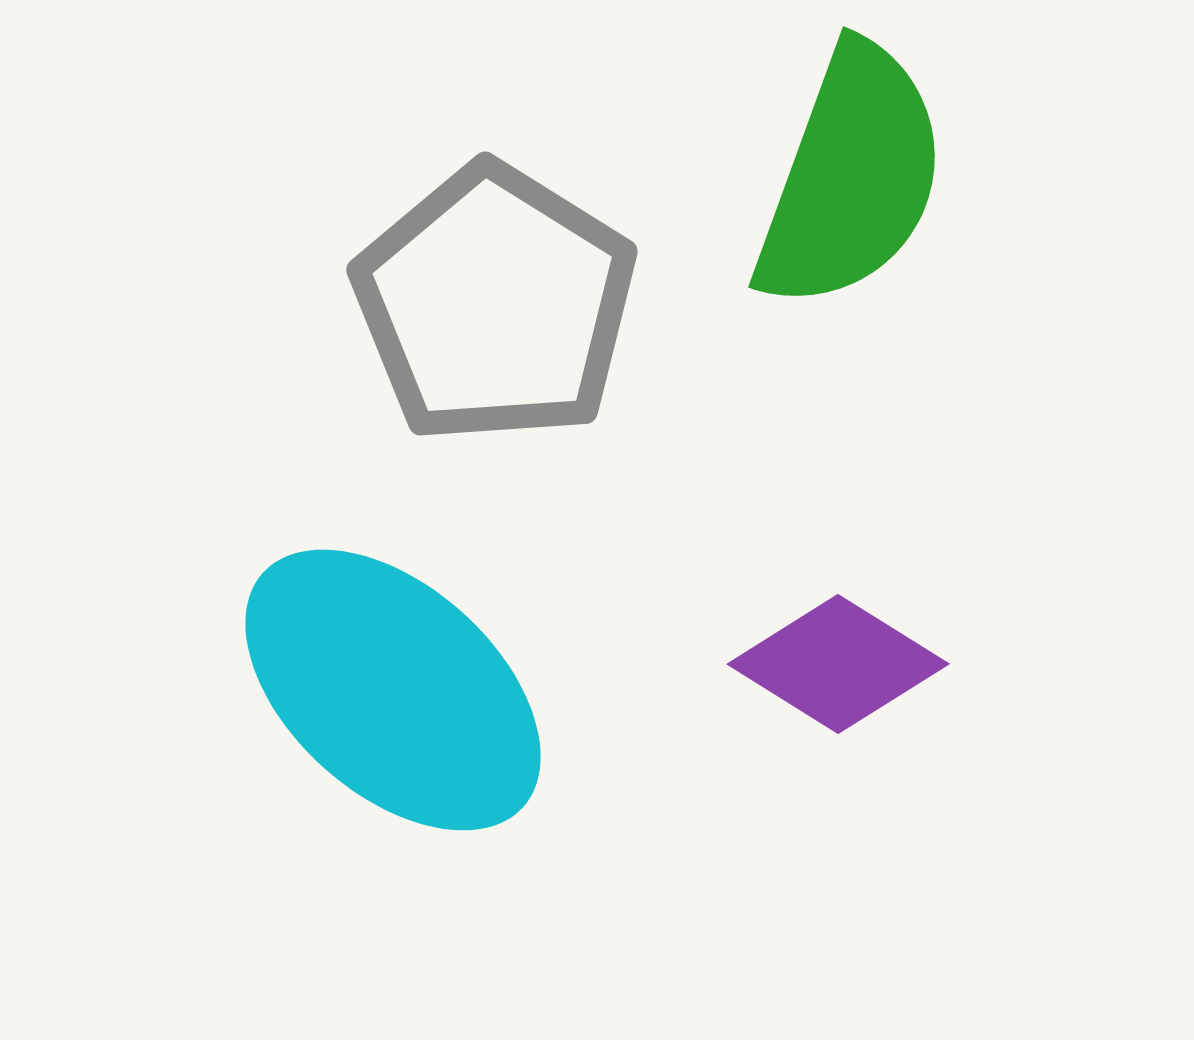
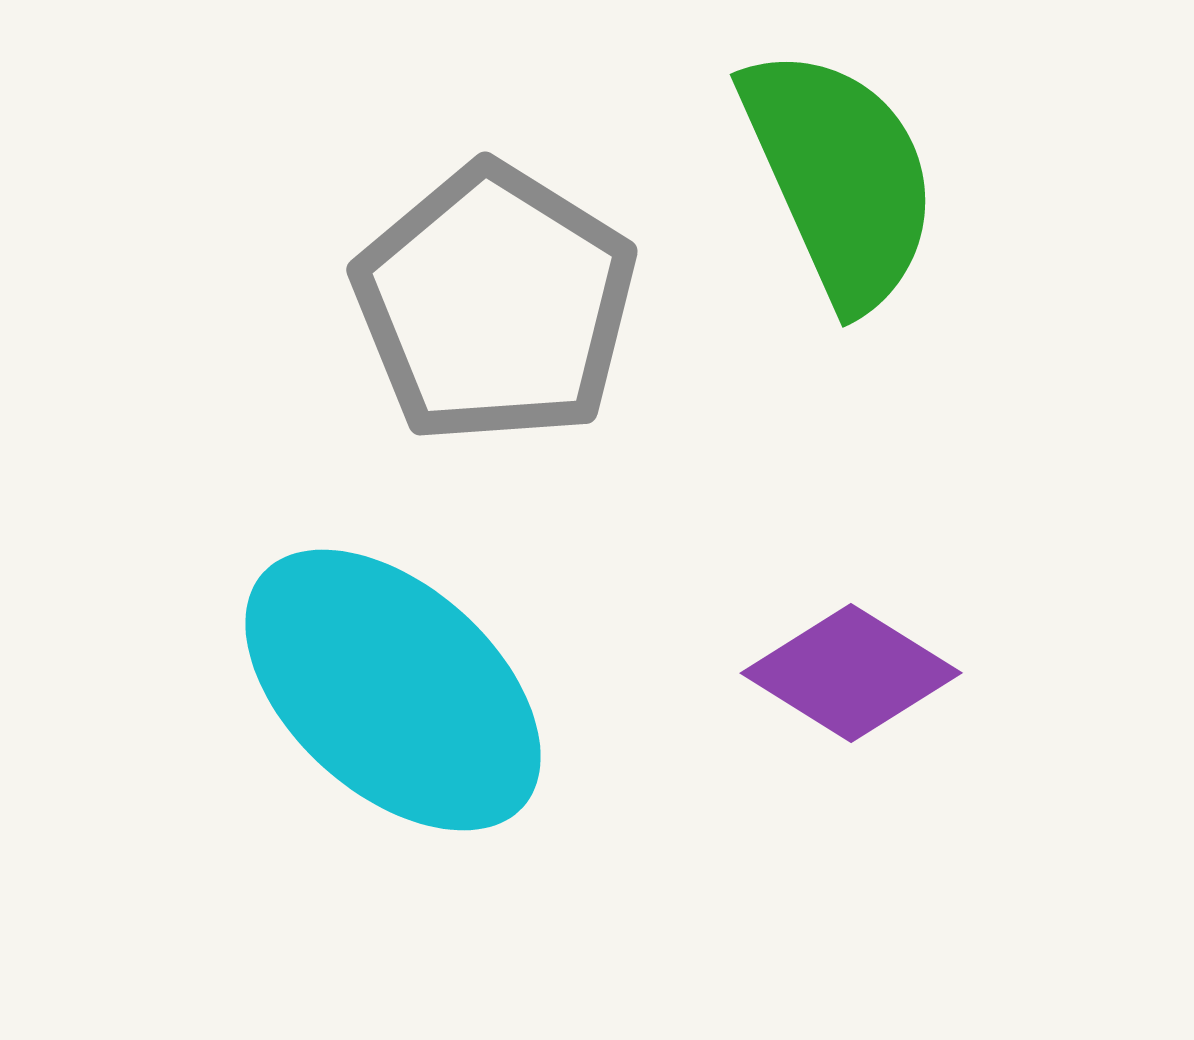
green semicircle: moved 11 px left; rotated 44 degrees counterclockwise
purple diamond: moved 13 px right, 9 px down
